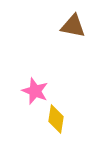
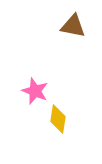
yellow diamond: moved 2 px right
